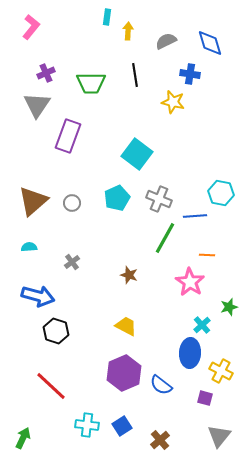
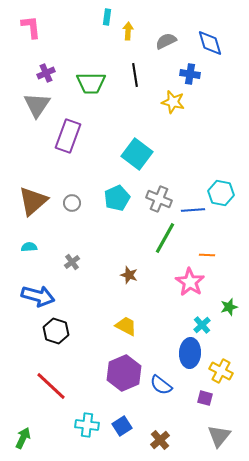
pink L-shape at (31, 27): rotated 45 degrees counterclockwise
blue line at (195, 216): moved 2 px left, 6 px up
